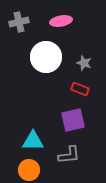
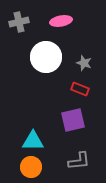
gray L-shape: moved 10 px right, 6 px down
orange circle: moved 2 px right, 3 px up
